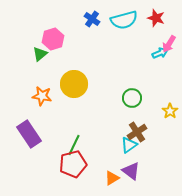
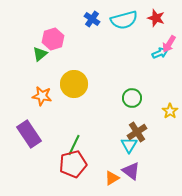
cyan triangle: rotated 24 degrees counterclockwise
